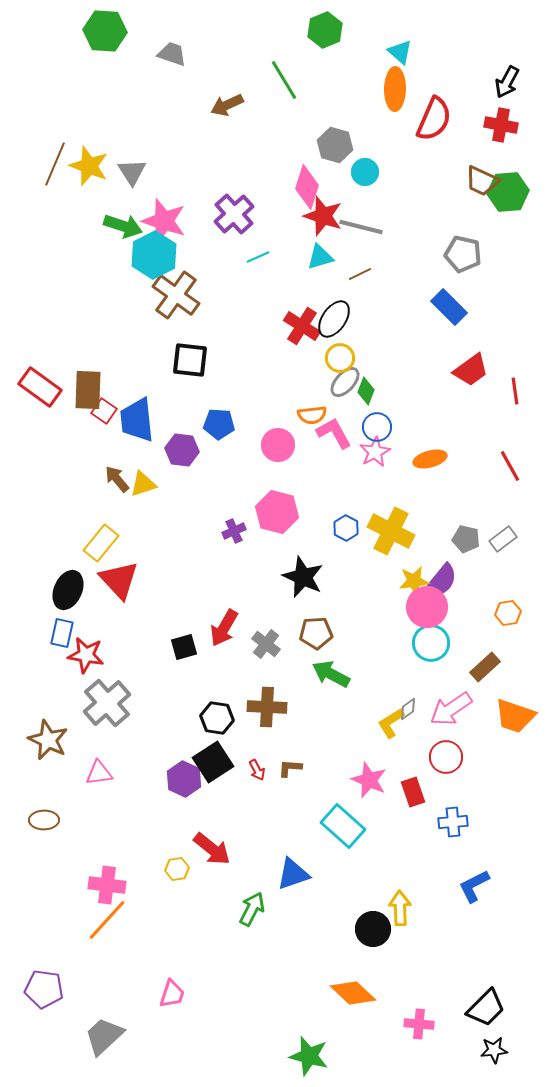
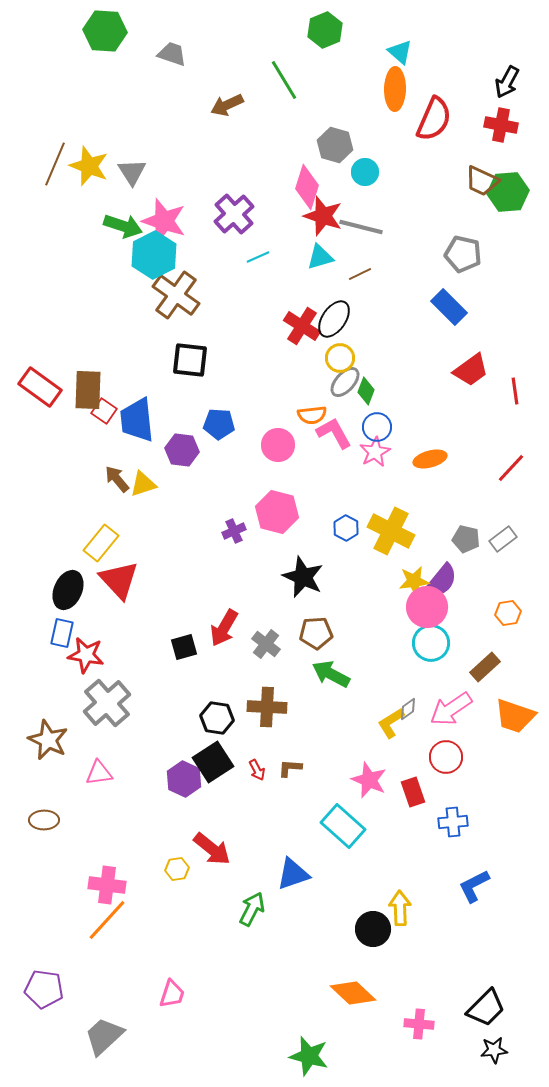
red line at (510, 466): moved 1 px right, 2 px down; rotated 72 degrees clockwise
